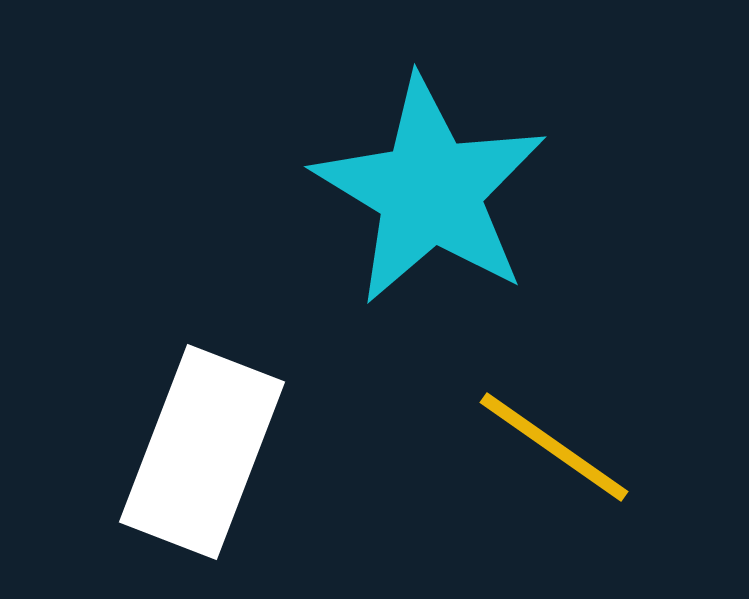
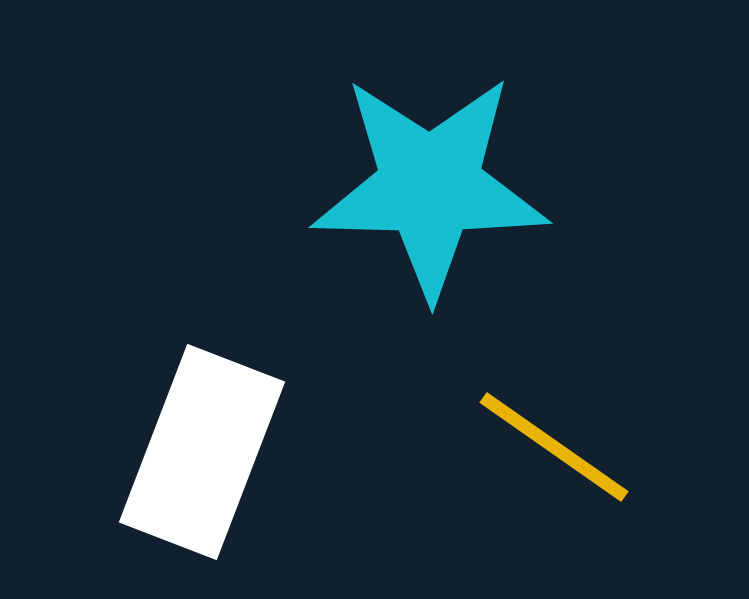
cyan star: moved 5 px up; rotated 30 degrees counterclockwise
